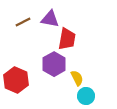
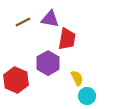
purple hexagon: moved 6 px left, 1 px up
cyan circle: moved 1 px right
